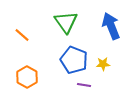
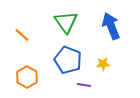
blue pentagon: moved 6 px left
